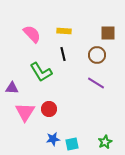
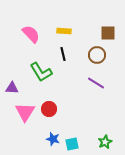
pink semicircle: moved 1 px left
blue star: rotated 24 degrees clockwise
